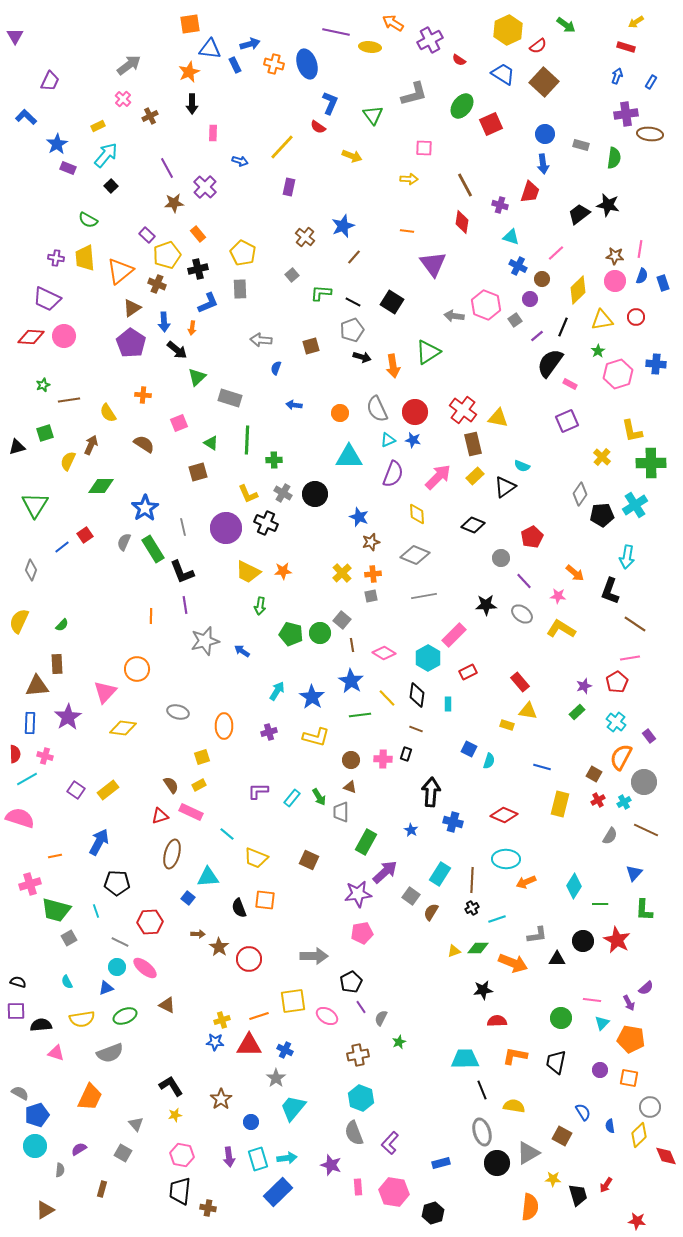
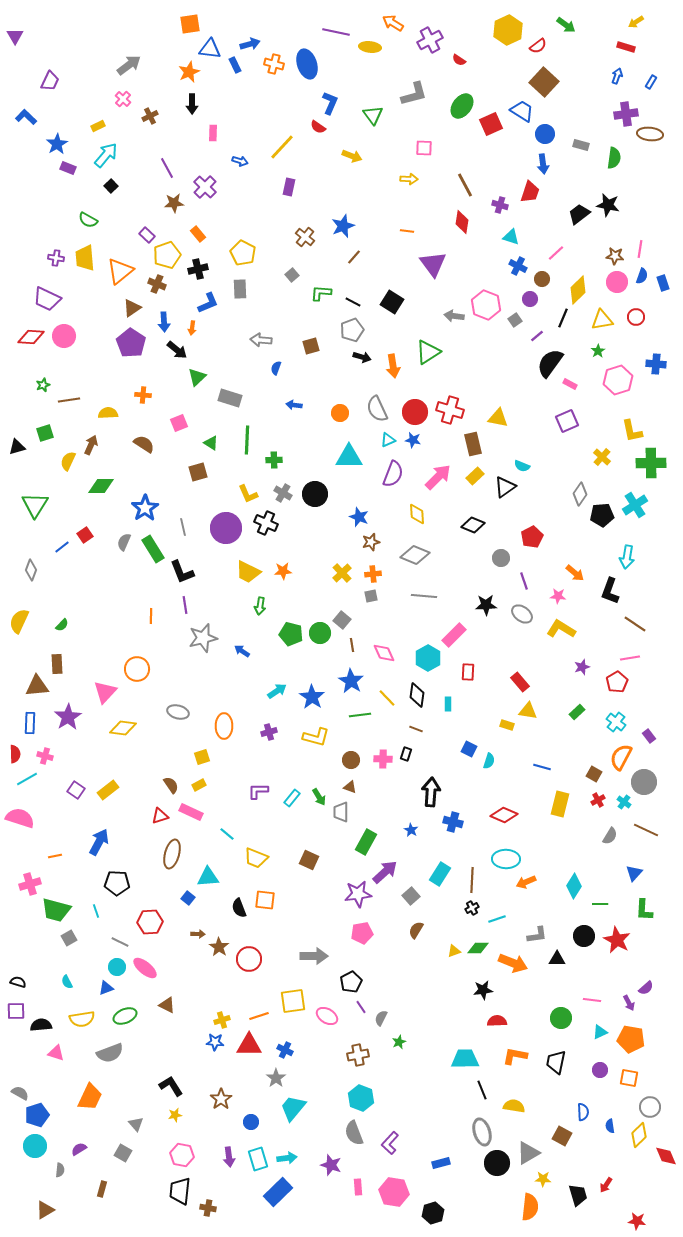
blue trapezoid at (503, 74): moved 19 px right, 37 px down
pink circle at (615, 281): moved 2 px right, 1 px down
black line at (563, 327): moved 9 px up
pink hexagon at (618, 374): moved 6 px down
red cross at (463, 410): moved 13 px left; rotated 20 degrees counterclockwise
yellow semicircle at (108, 413): rotated 120 degrees clockwise
purple line at (524, 581): rotated 24 degrees clockwise
gray line at (424, 596): rotated 15 degrees clockwise
gray star at (205, 641): moved 2 px left, 3 px up
pink diamond at (384, 653): rotated 35 degrees clockwise
red rectangle at (468, 672): rotated 60 degrees counterclockwise
purple star at (584, 686): moved 2 px left, 19 px up
cyan arrow at (277, 691): rotated 24 degrees clockwise
cyan cross at (624, 802): rotated 24 degrees counterclockwise
gray square at (411, 896): rotated 12 degrees clockwise
brown semicircle at (431, 912): moved 15 px left, 18 px down
black circle at (583, 941): moved 1 px right, 5 px up
cyan triangle at (602, 1023): moved 2 px left, 9 px down; rotated 21 degrees clockwise
blue semicircle at (583, 1112): rotated 30 degrees clockwise
yellow star at (553, 1179): moved 10 px left
